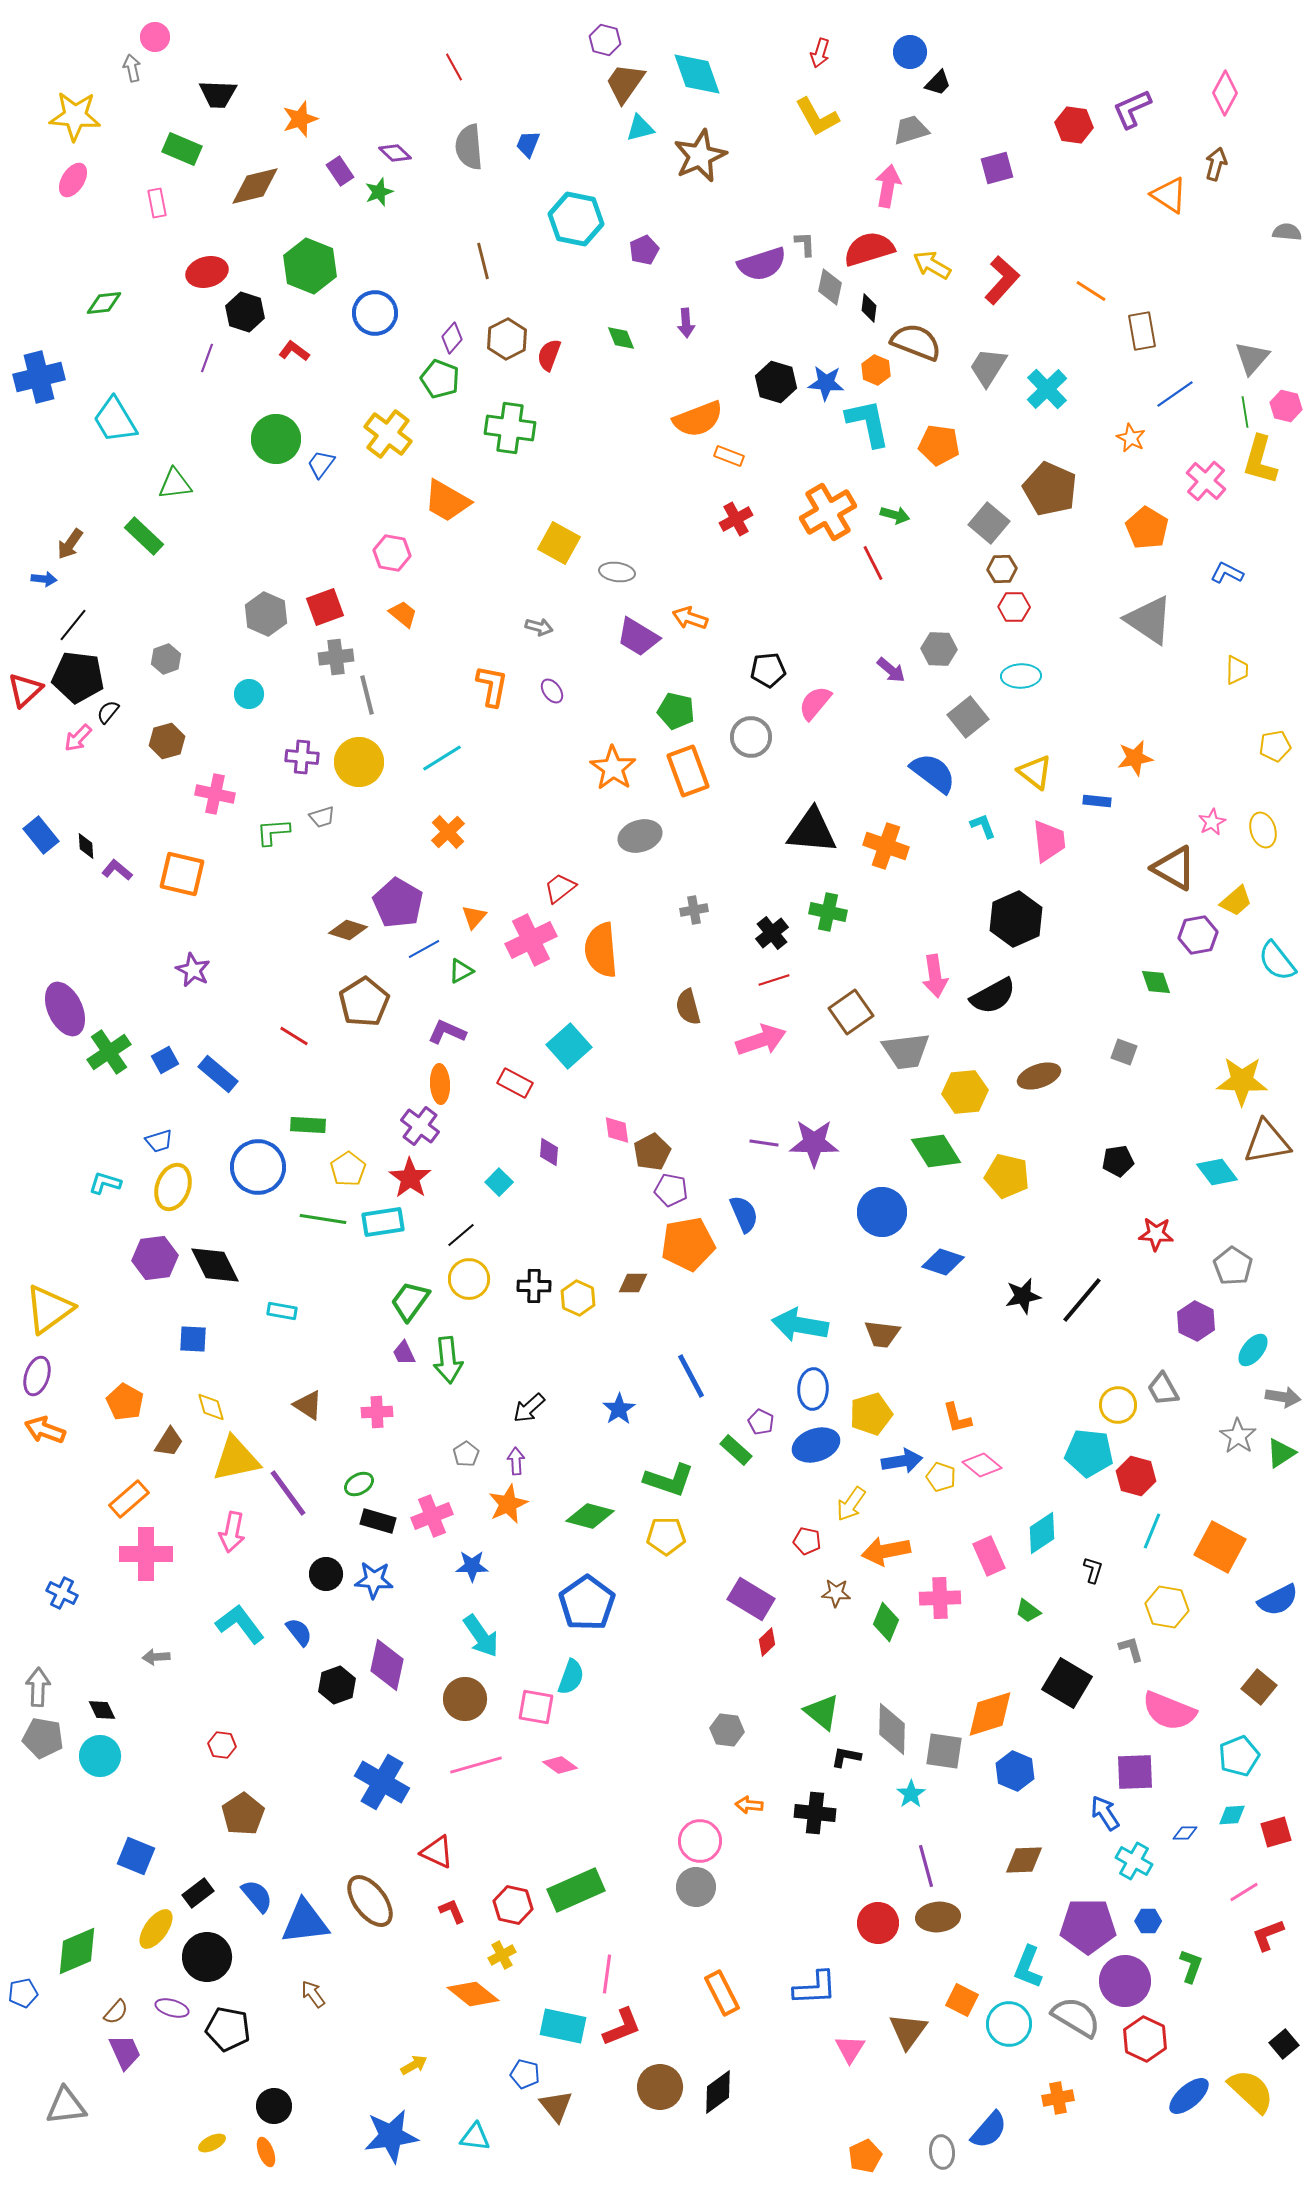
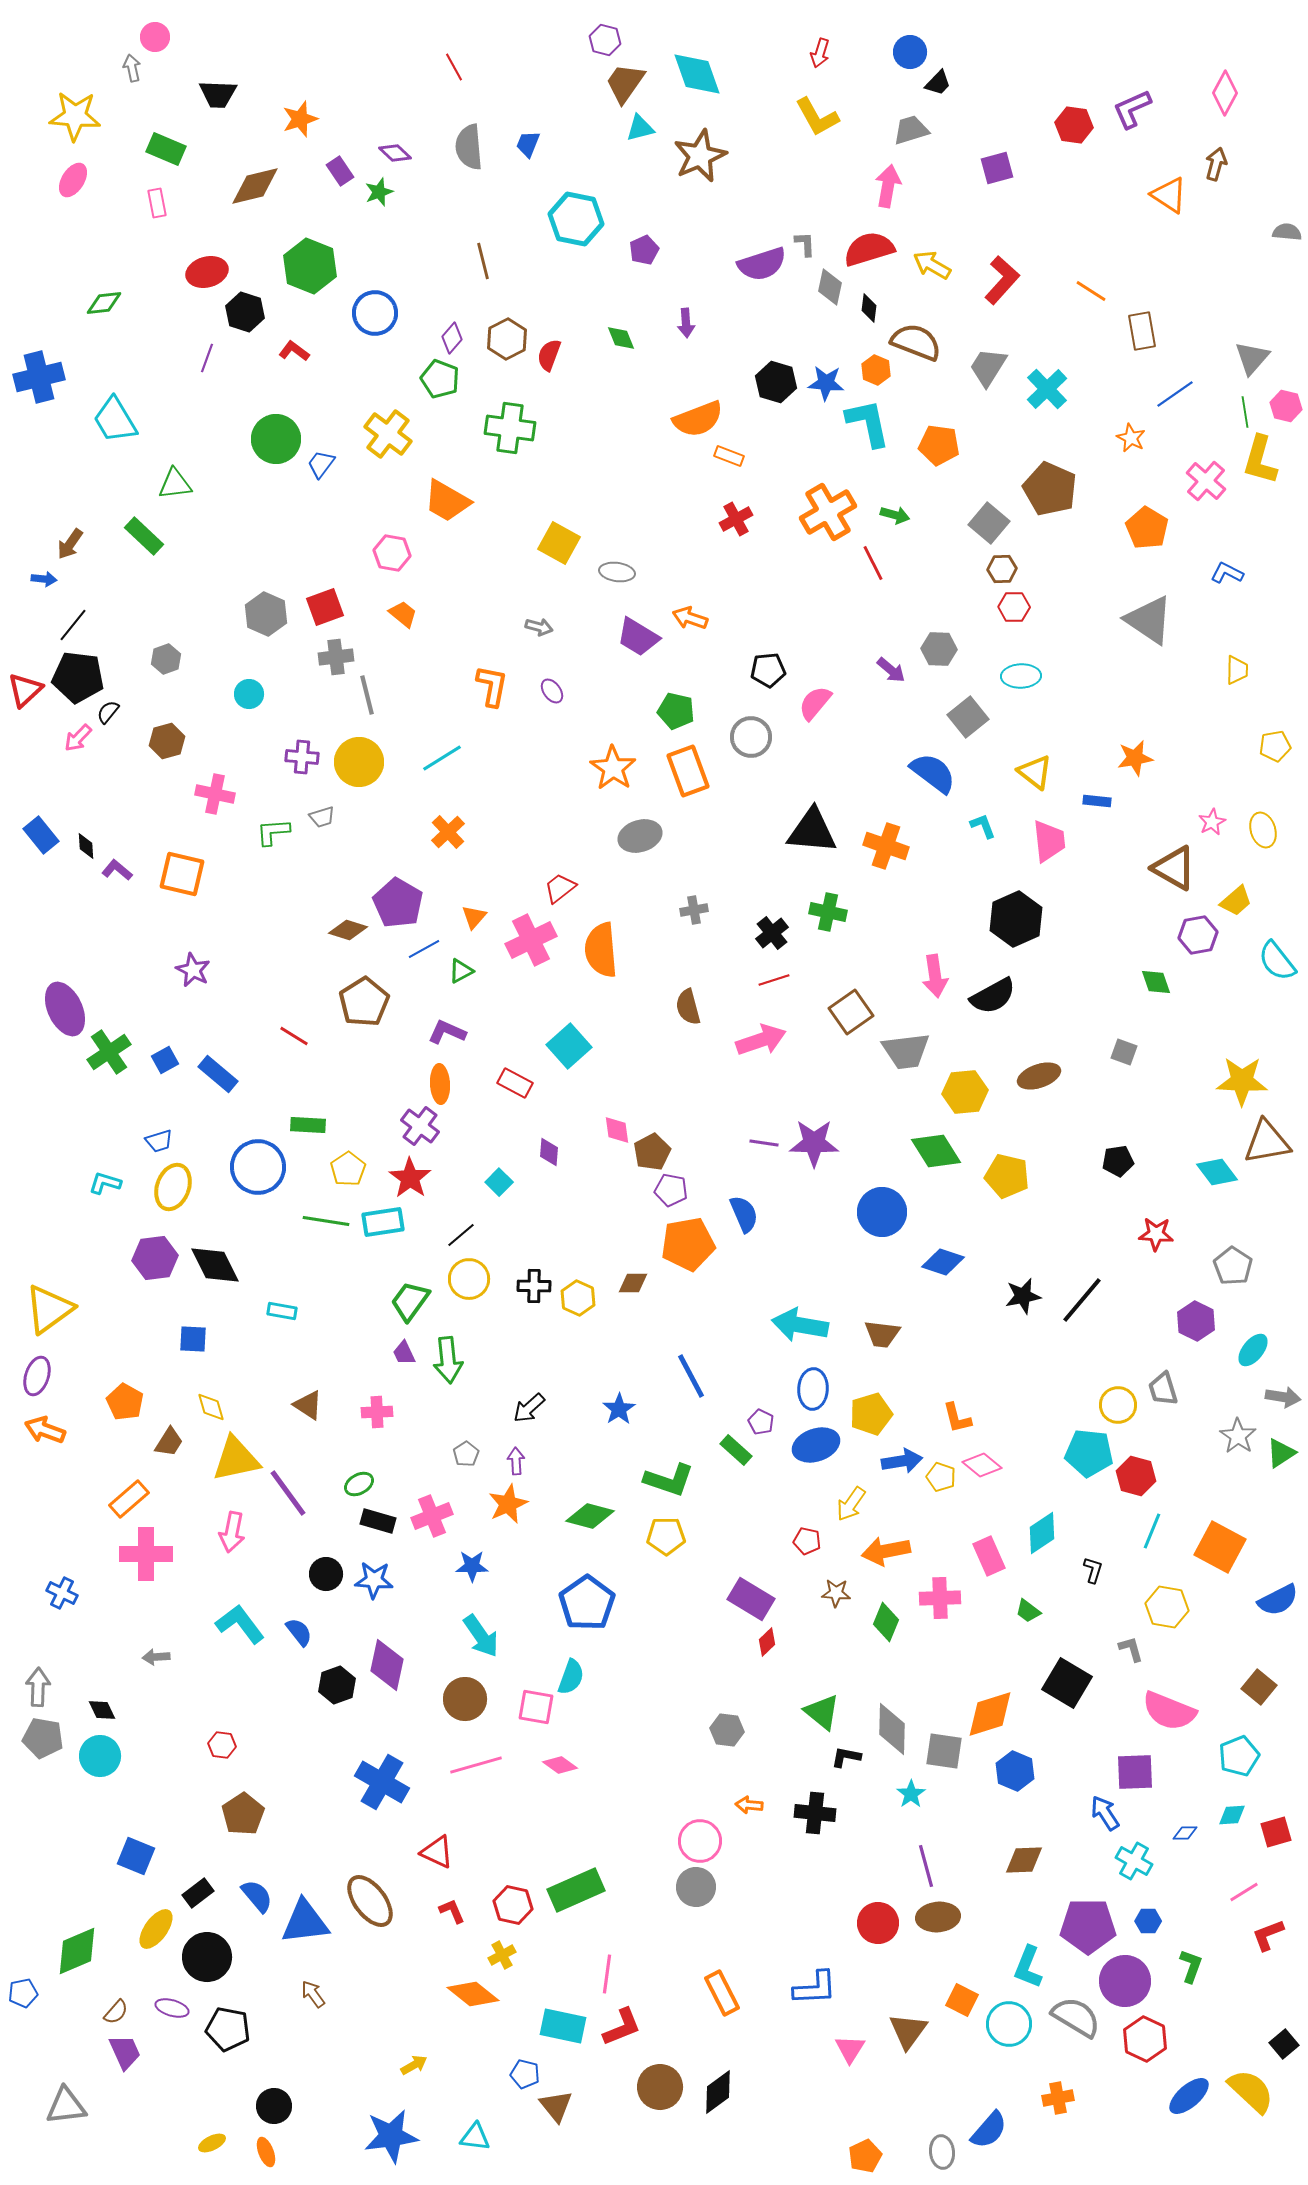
green rectangle at (182, 149): moved 16 px left
green line at (323, 1219): moved 3 px right, 2 px down
gray trapezoid at (1163, 1389): rotated 12 degrees clockwise
